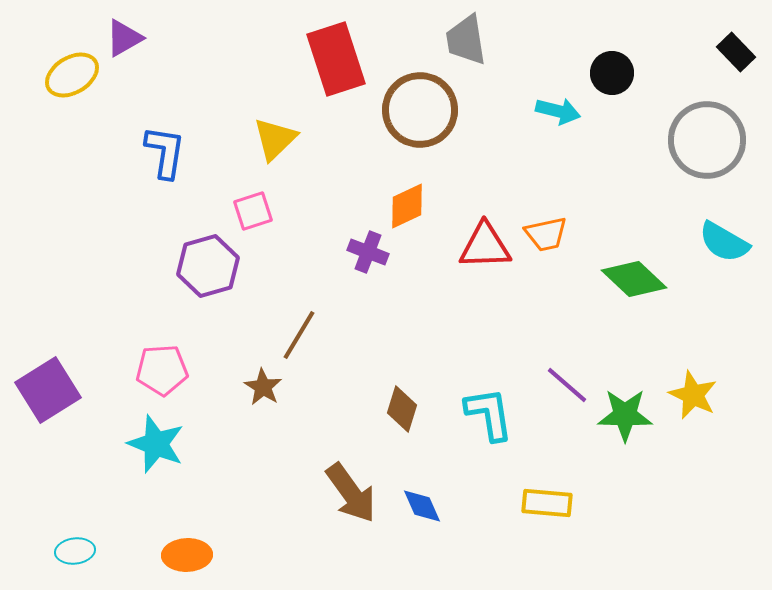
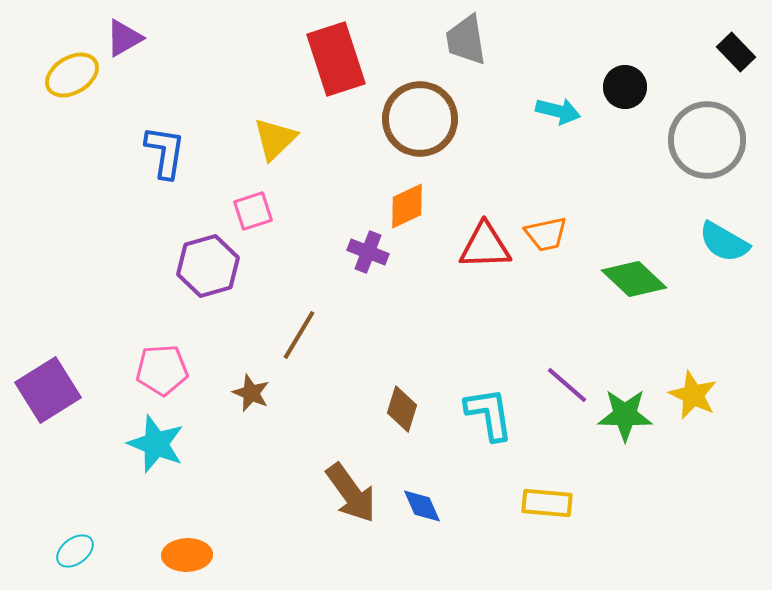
black circle: moved 13 px right, 14 px down
brown circle: moved 9 px down
brown star: moved 12 px left, 6 px down; rotated 9 degrees counterclockwise
cyan ellipse: rotated 30 degrees counterclockwise
